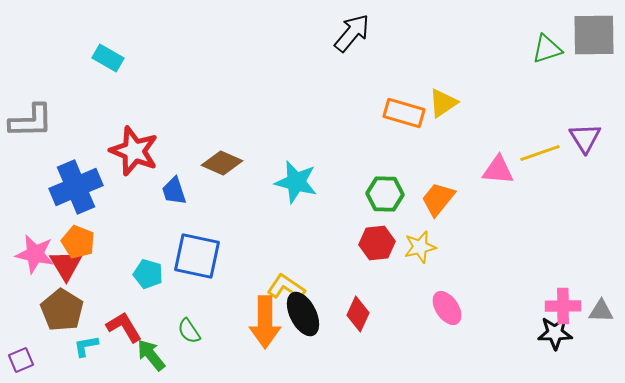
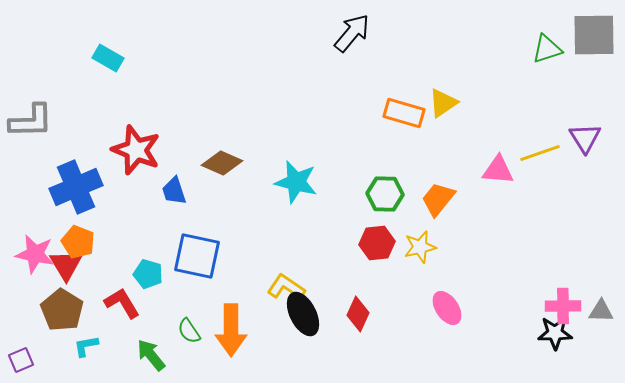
red star: moved 2 px right, 1 px up
orange arrow: moved 34 px left, 8 px down
red L-shape: moved 2 px left, 24 px up
